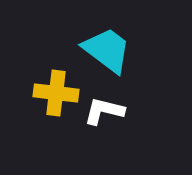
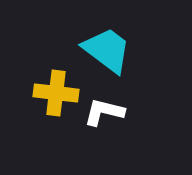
white L-shape: moved 1 px down
